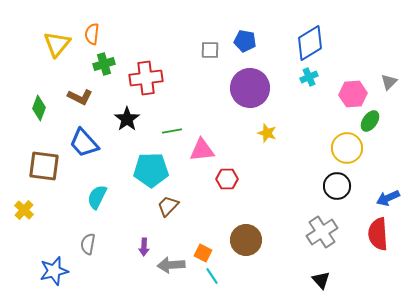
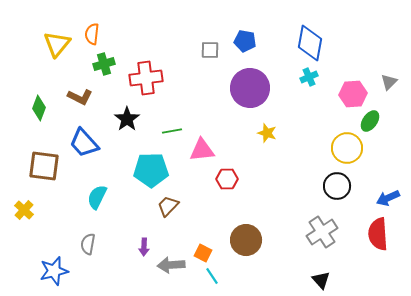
blue diamond: rotated 48 degrees counterclockwise
